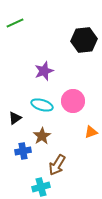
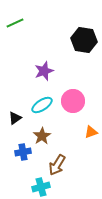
black hexagon: rotated 15 degrees clockwise
cyan ellipse: rotated 50 degrees counterclockwise
blue cross: moved 1 px down
